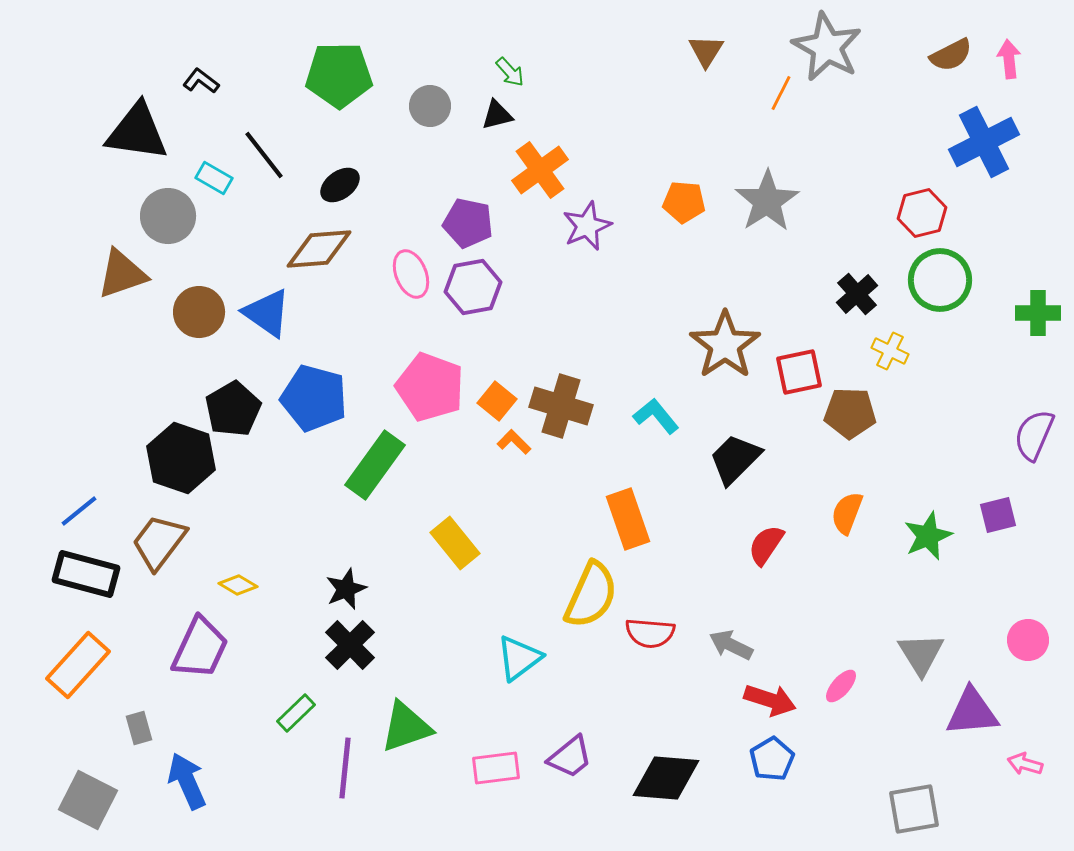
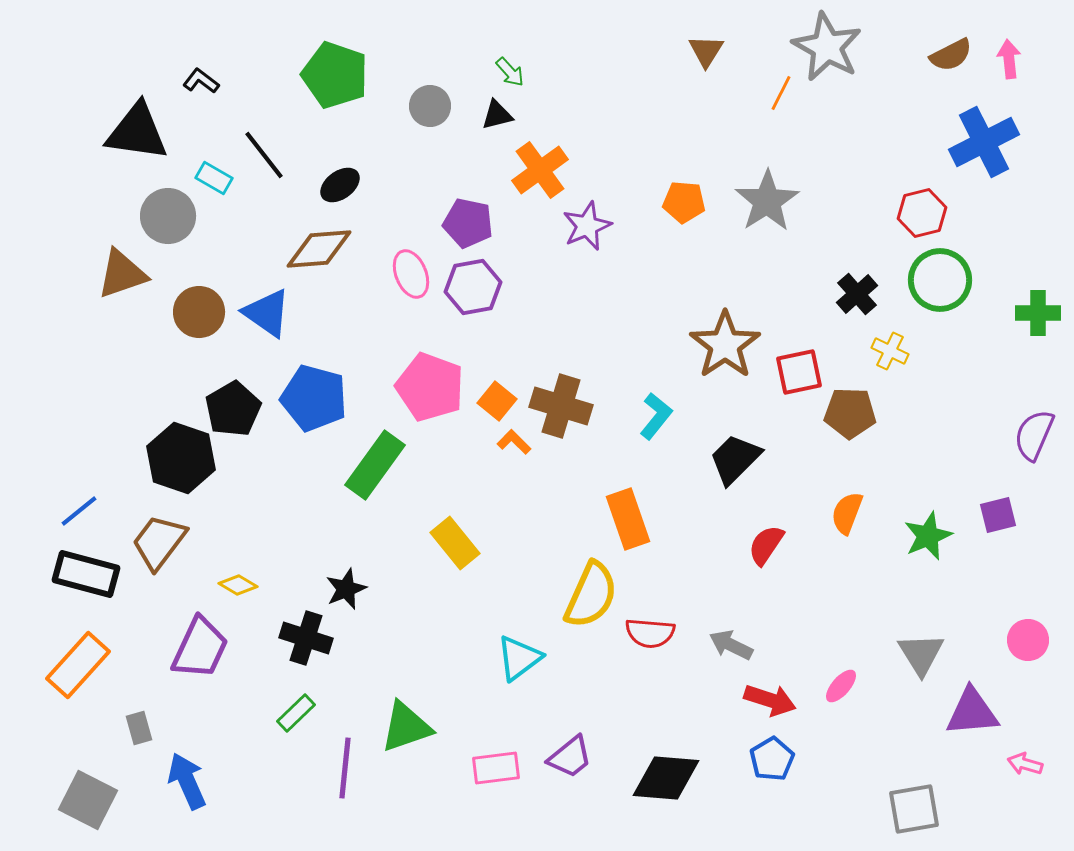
green pentagon at (339, 75): moved 4 px left; rotated 20 degrees clockwise
cyan L-shape at (656, 416): rotated 78 degrees clockwise
black cross at (350, 645): moved 44 px left, 7 px up; rotated 27 degrees counterclockwise
